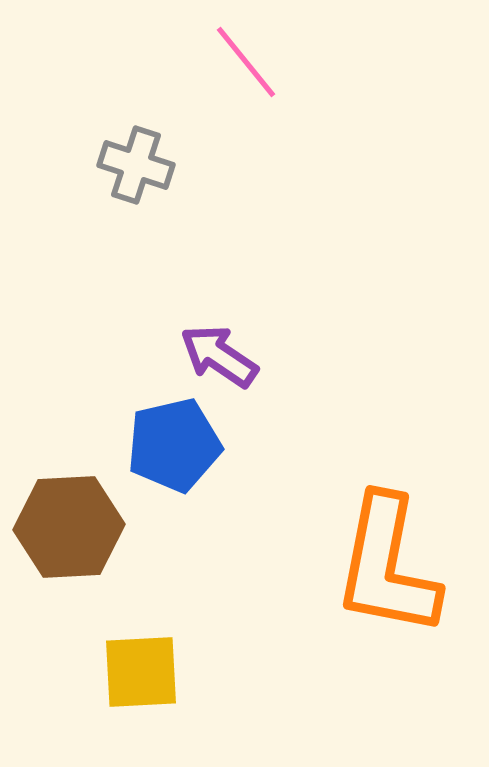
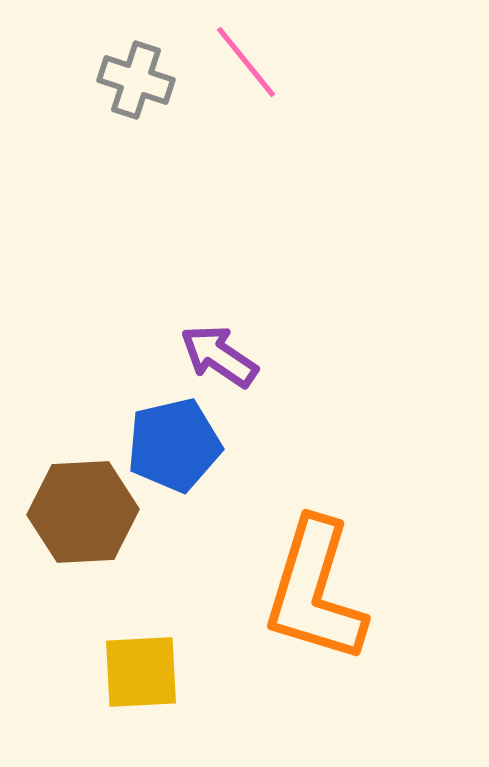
gray cross: moved 85 px up
brown hexagon: moved 14 px right, 15 px up
orange L-shape: moved 72 px left, 25 px down; rotated 6 degrees clockwise
